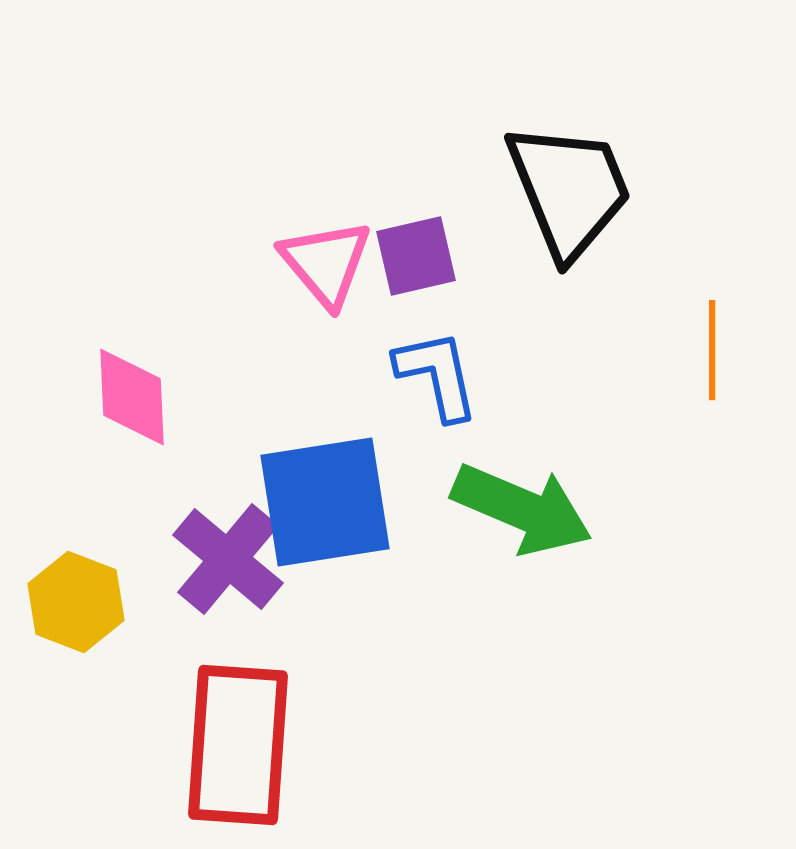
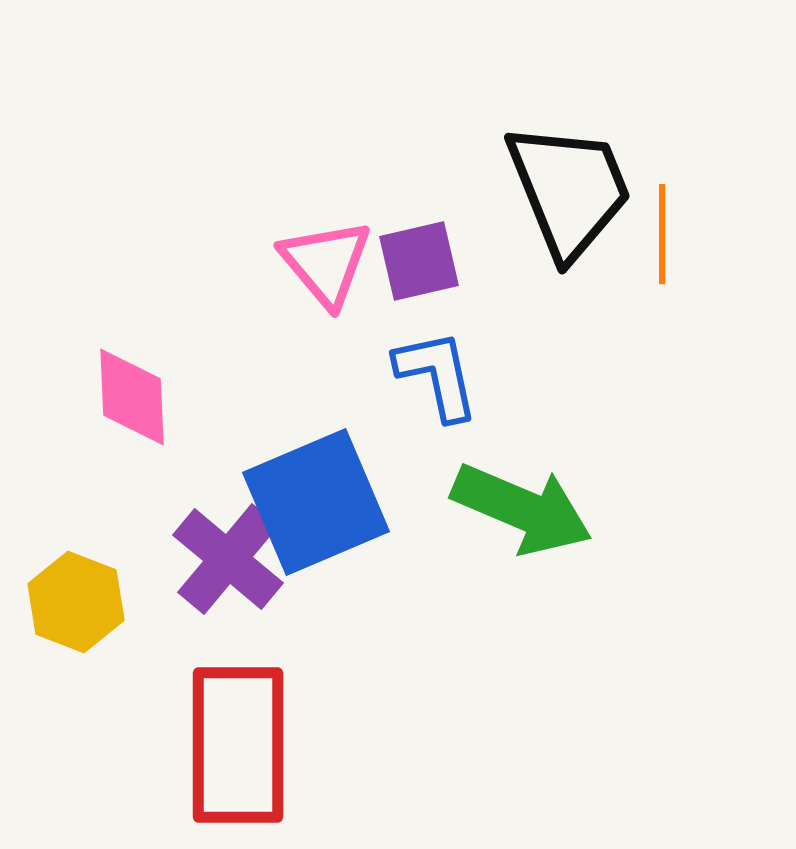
purple square: moved 3 px right, 5 px down
orange line: moved 50 px left, 116 px up
blue square: moved 9 px left; rotated 14 degrees counterclockwise
red rectangle: rotated 4 degrees counterclockwise
